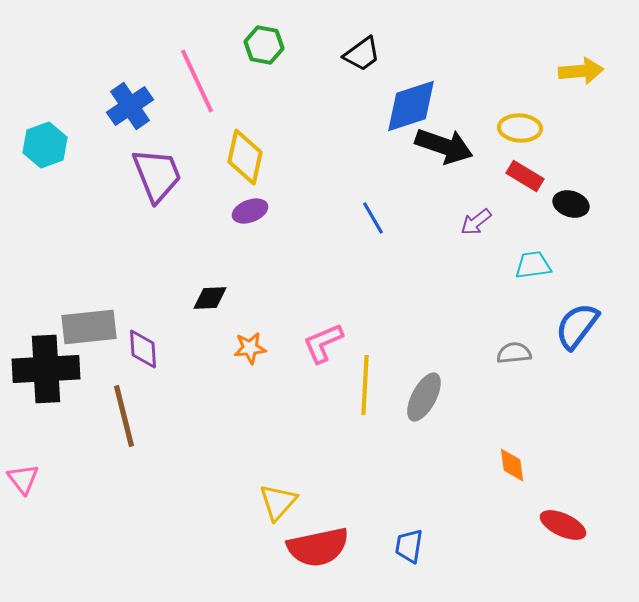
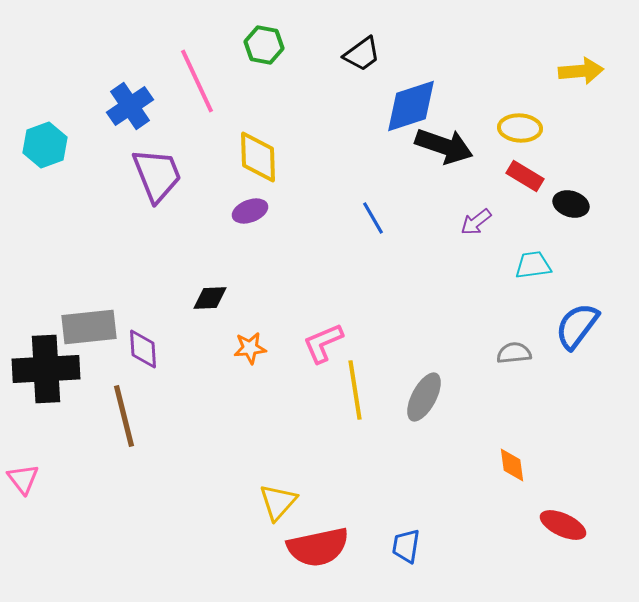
yellow diamond: moved 13 px right; rotated 14 degrees counterclockwise
yellow line: moved 10 px left, 5 px down; rotated 12 degrees counterclockwise
blue trapezoid: moved 3 px left
